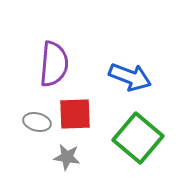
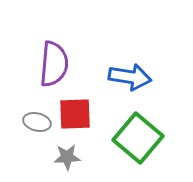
blue arrow: rotated 12 degrees counterclockwise
gray star: rotated 12 degrees counterclockwise
